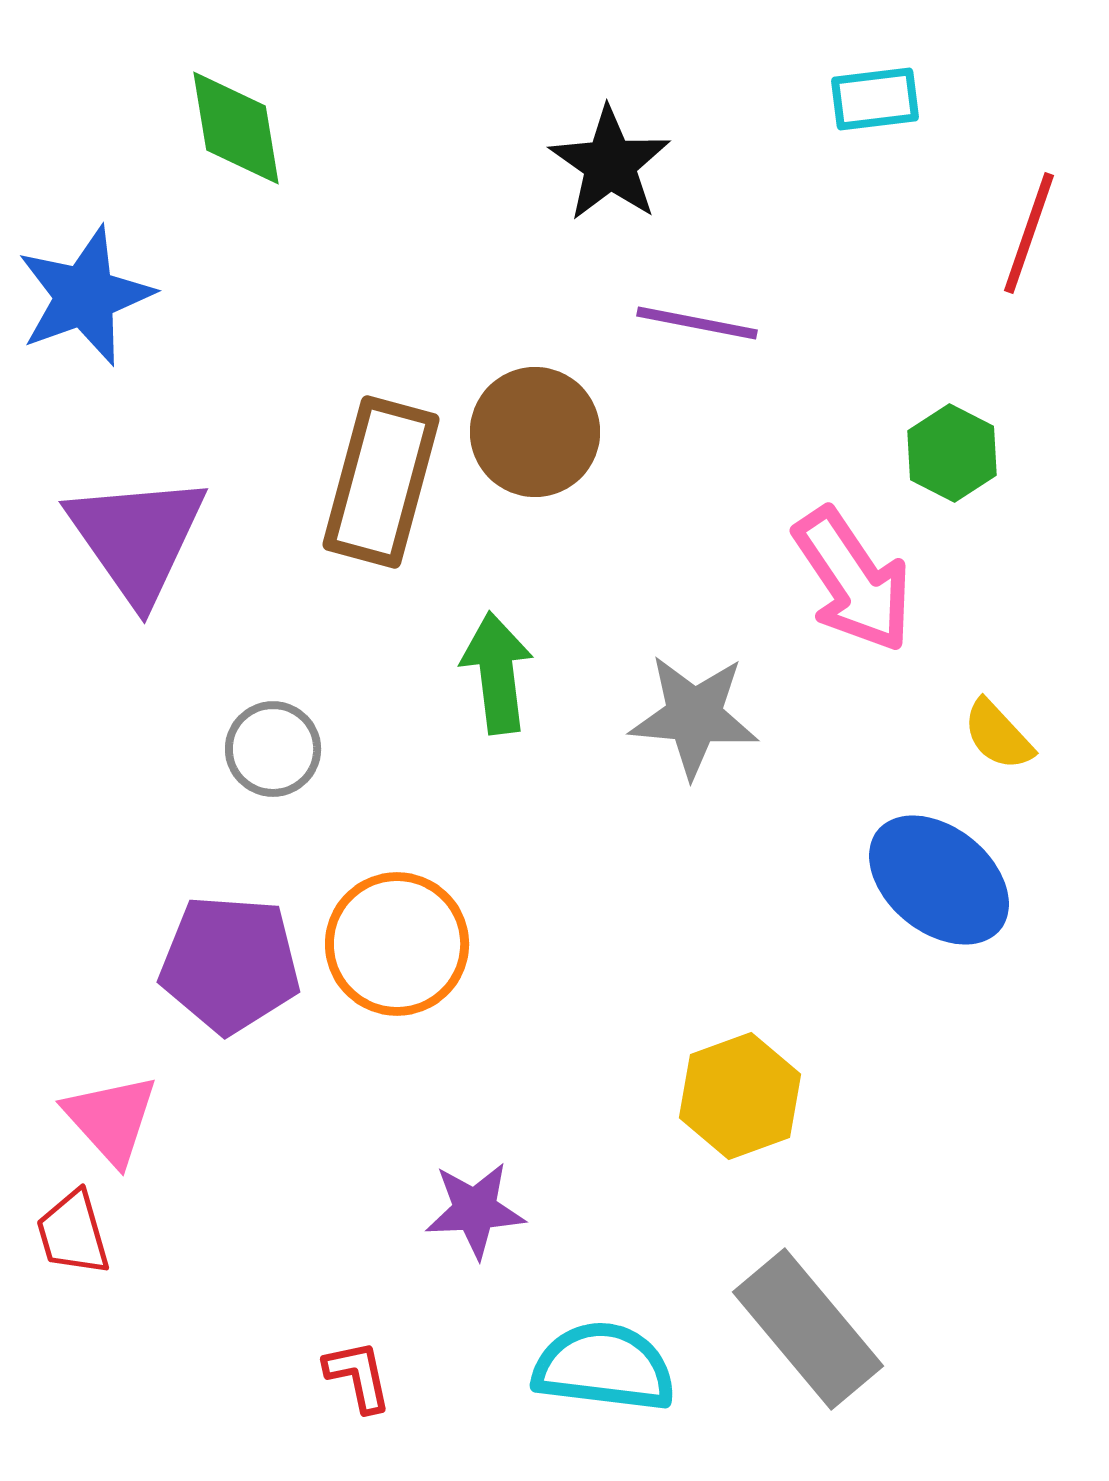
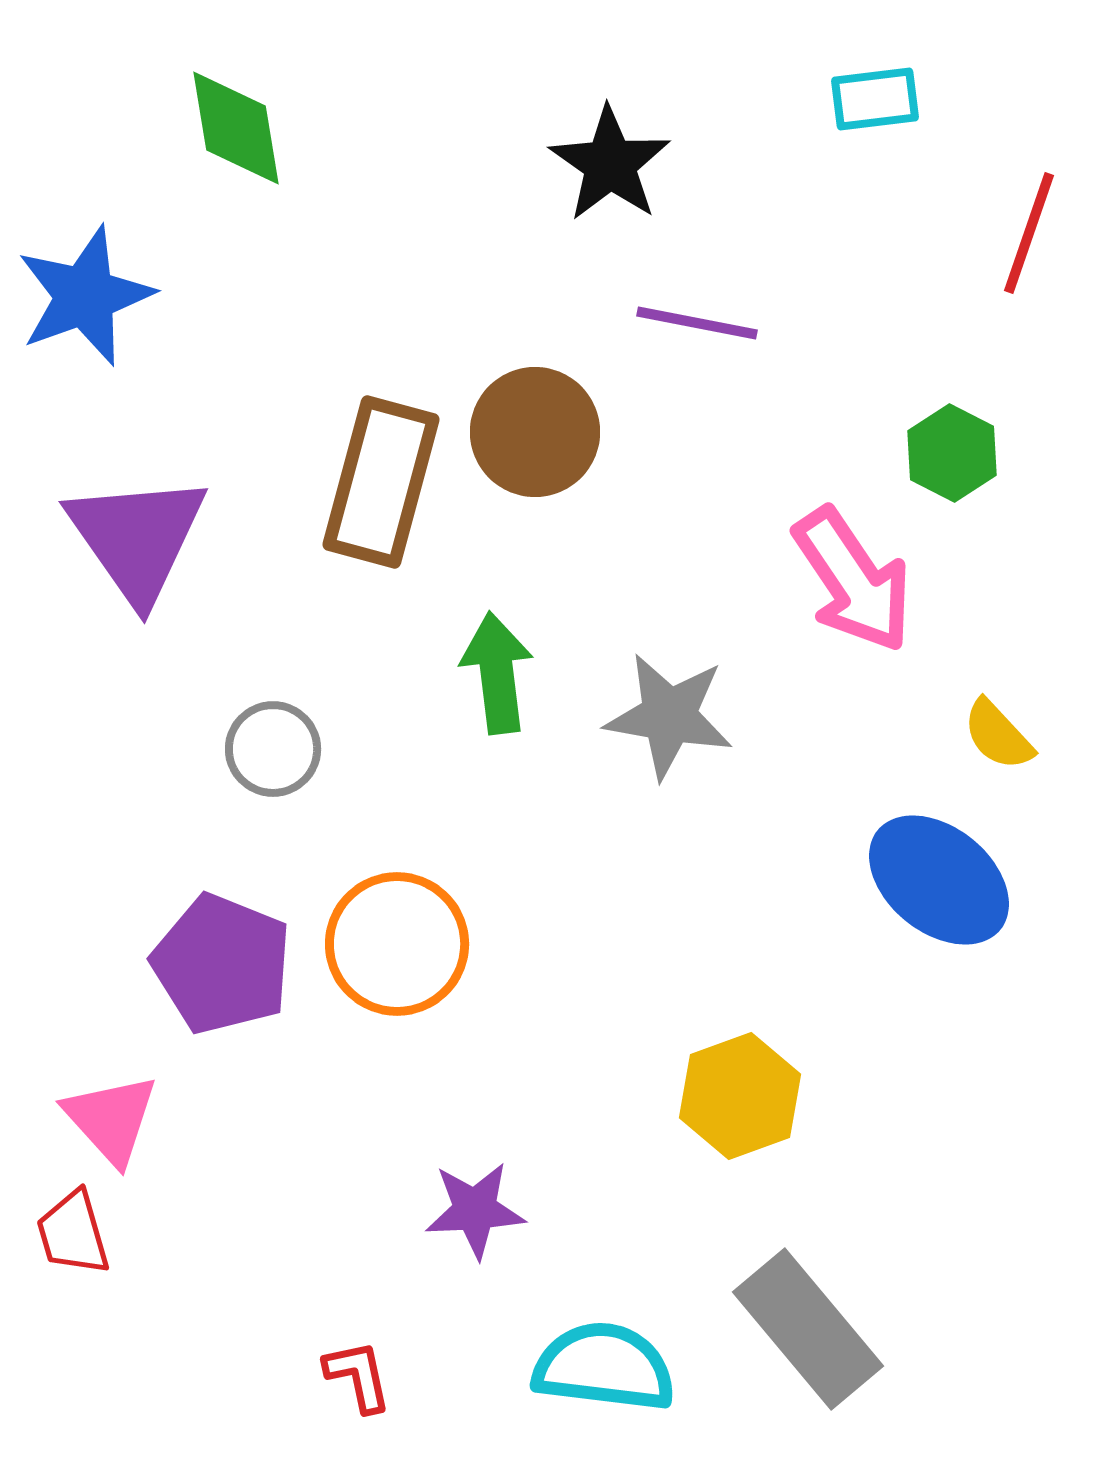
gray star: moved 25 px left; rotated 5 degrees clockwise
purple pentagon: moved 8 px left; rotated 18 degrees clockwise
